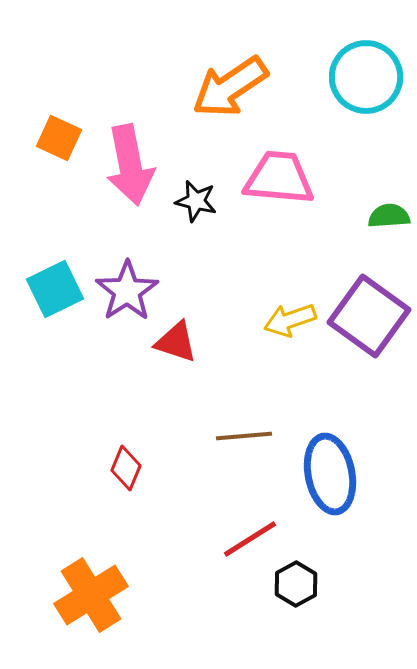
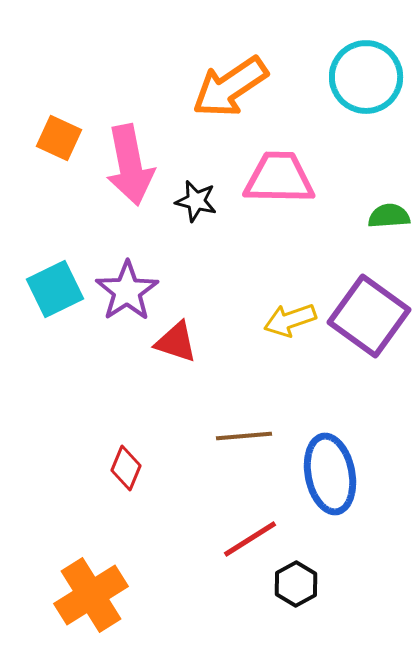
pink trapezoid: rotated 4 degrees counterclockwise
